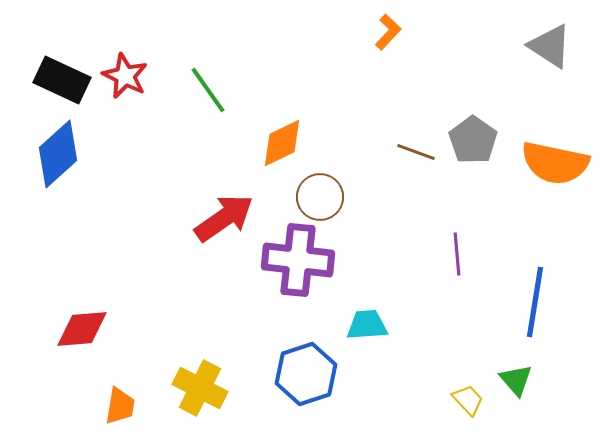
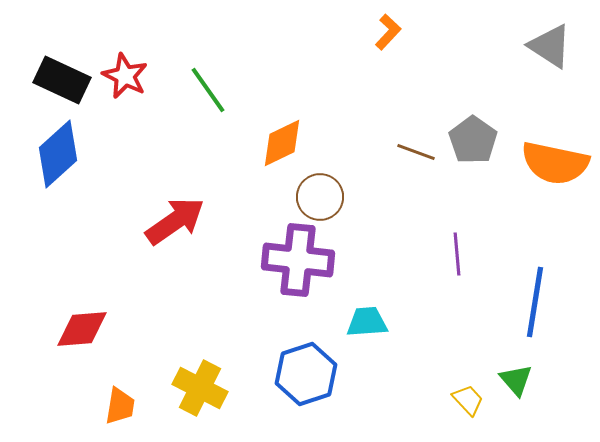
red arrow: moved 49 px left, 3 px down
cyan trapezoid: moved 3 px up
